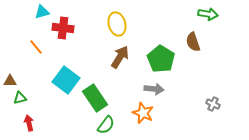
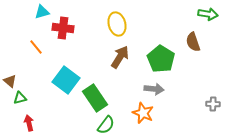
brown triangle: rotated 40 degrees clockwise
gray cross: rotated 24 degrees counterclockwise
